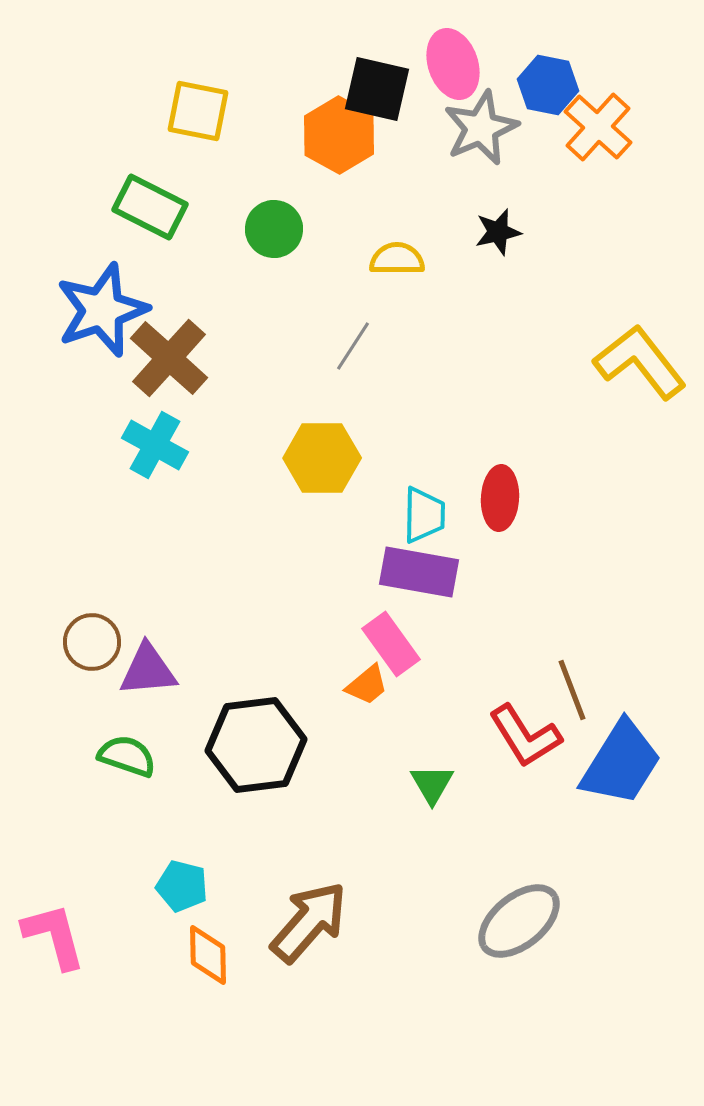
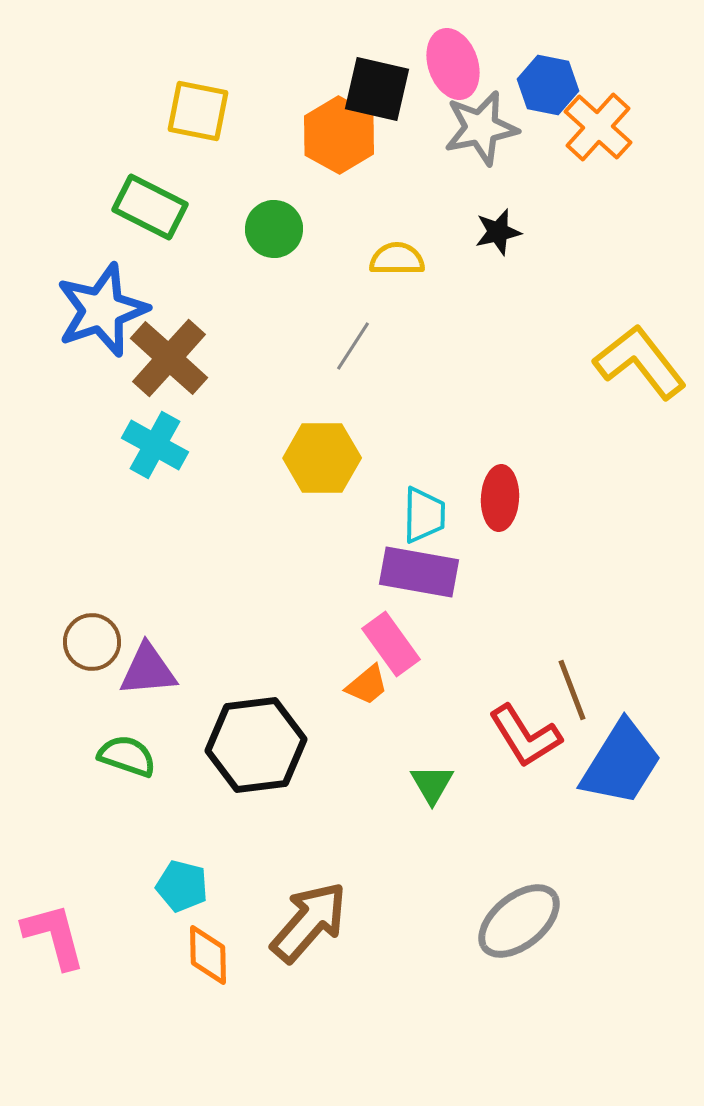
gray star: rotated 12 degrees clockwise
